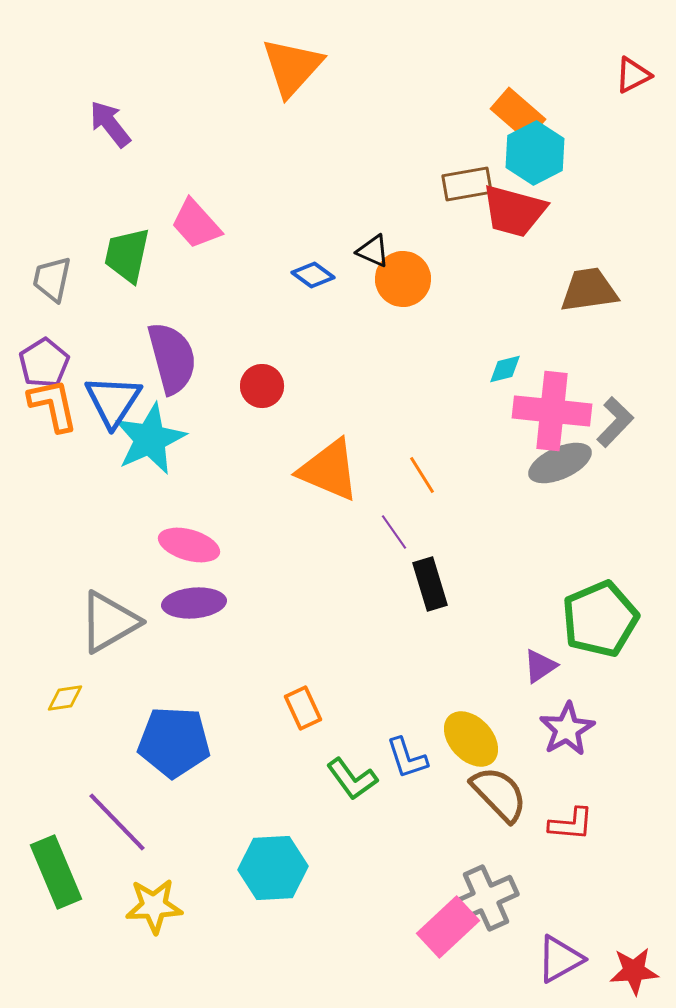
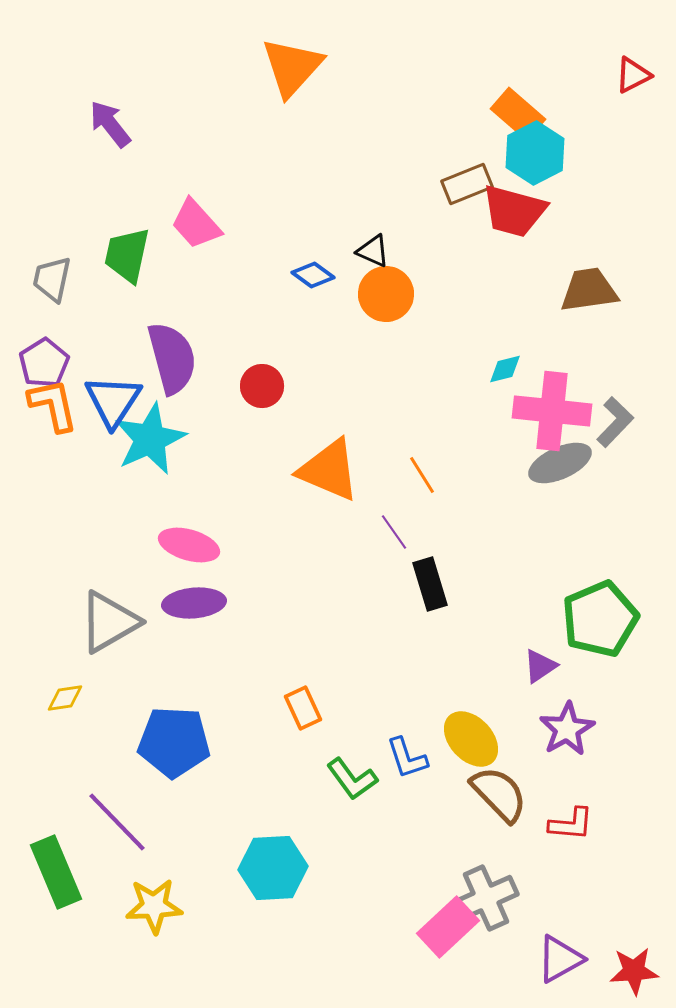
brown rectangle at (467, 184): rotated 12 degrees counterclockwise
orange circle at (403, 279): moved 17 px left, 15 px down
